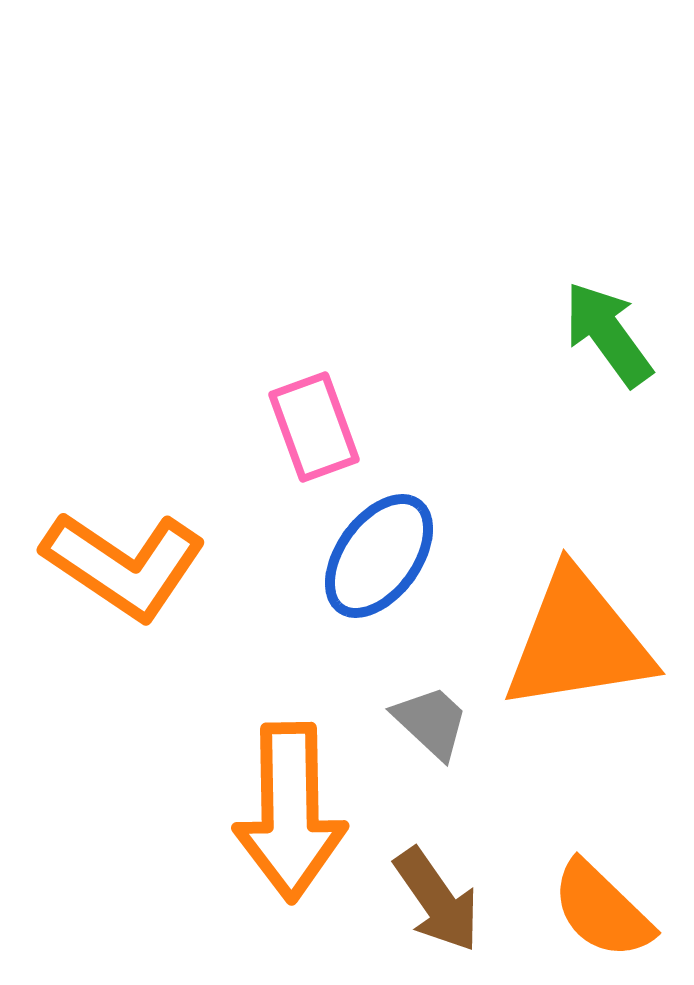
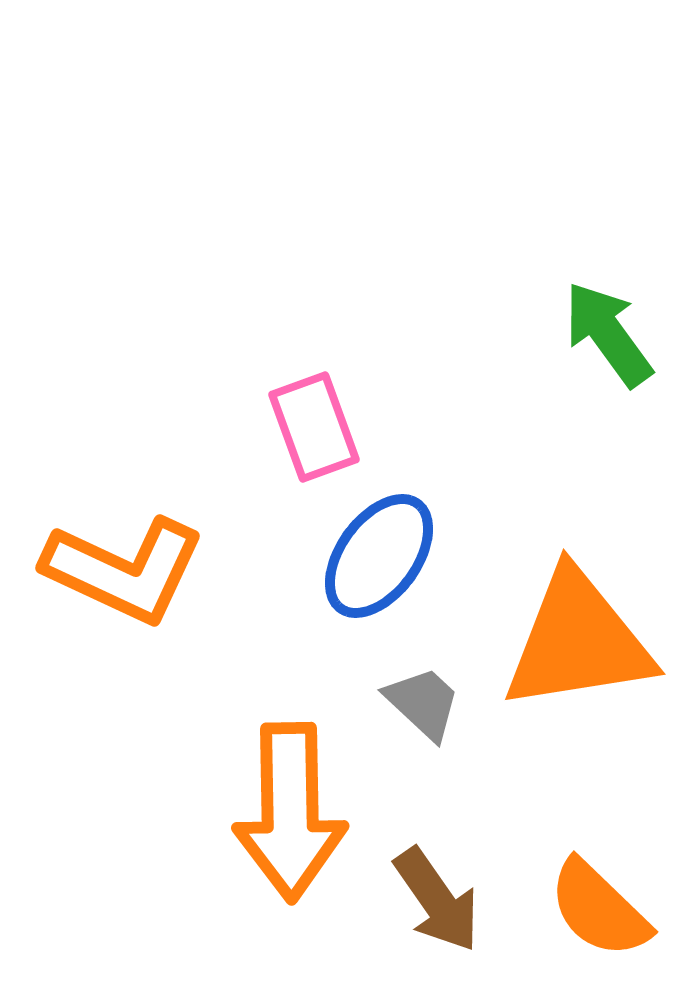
orange L-shape: moved 5 px down; rotated 9 degrees counterclockwise
gray trapezoid: moved 8 px left, 19 px up
orange semicircle: moved 3 px left, 1 px up
